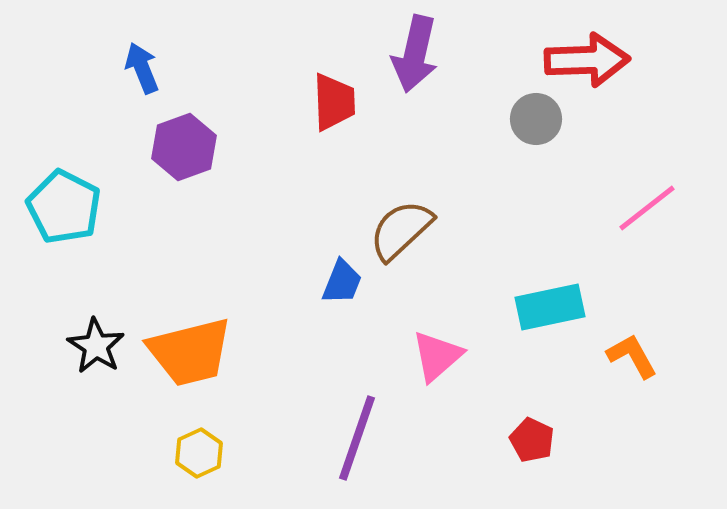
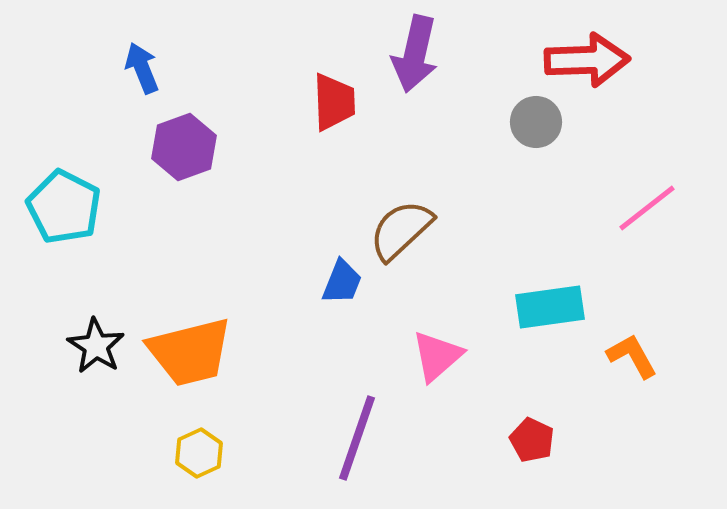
gray circle: moved 3 px down
cyan rectangle: rotated 4 degrees clockwise
